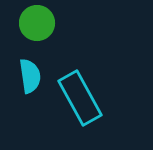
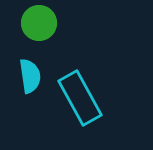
green circle: moved 2 px right
